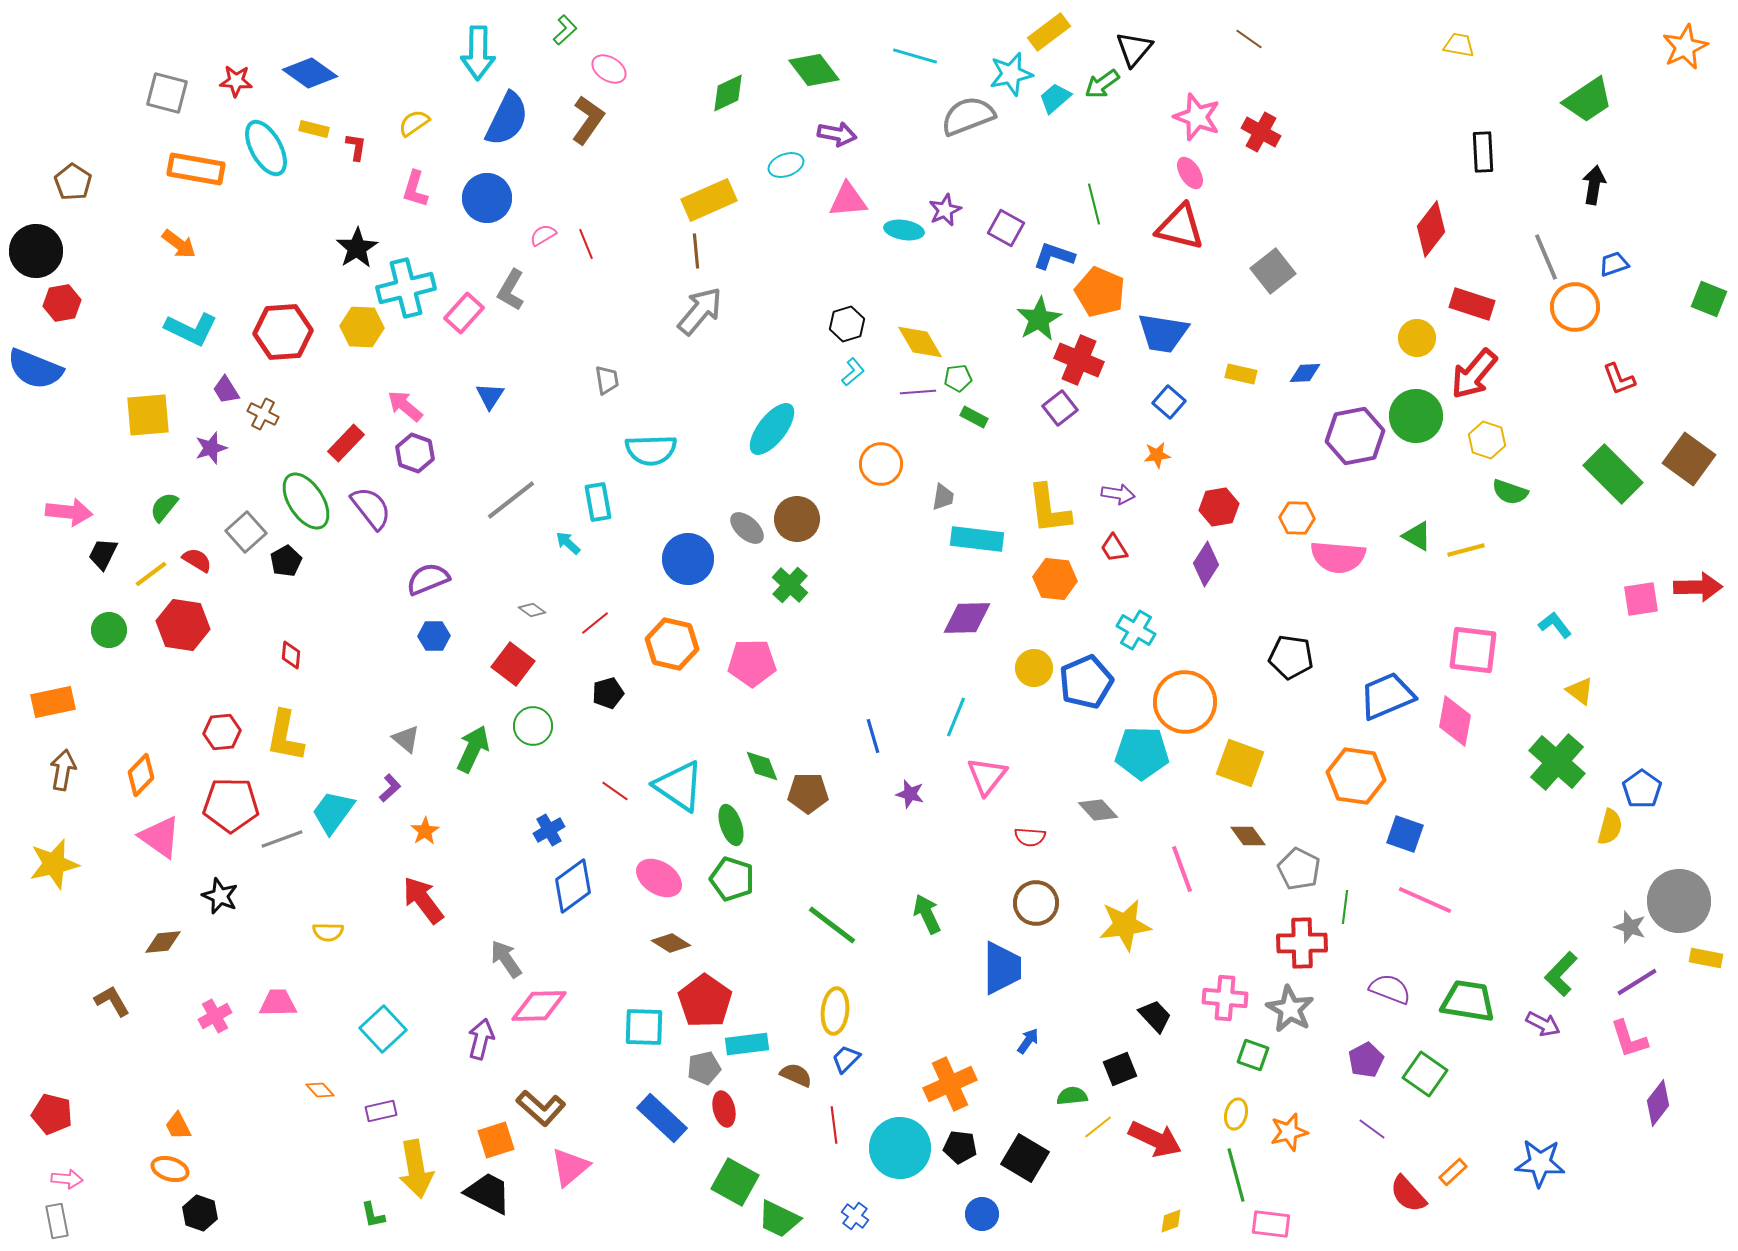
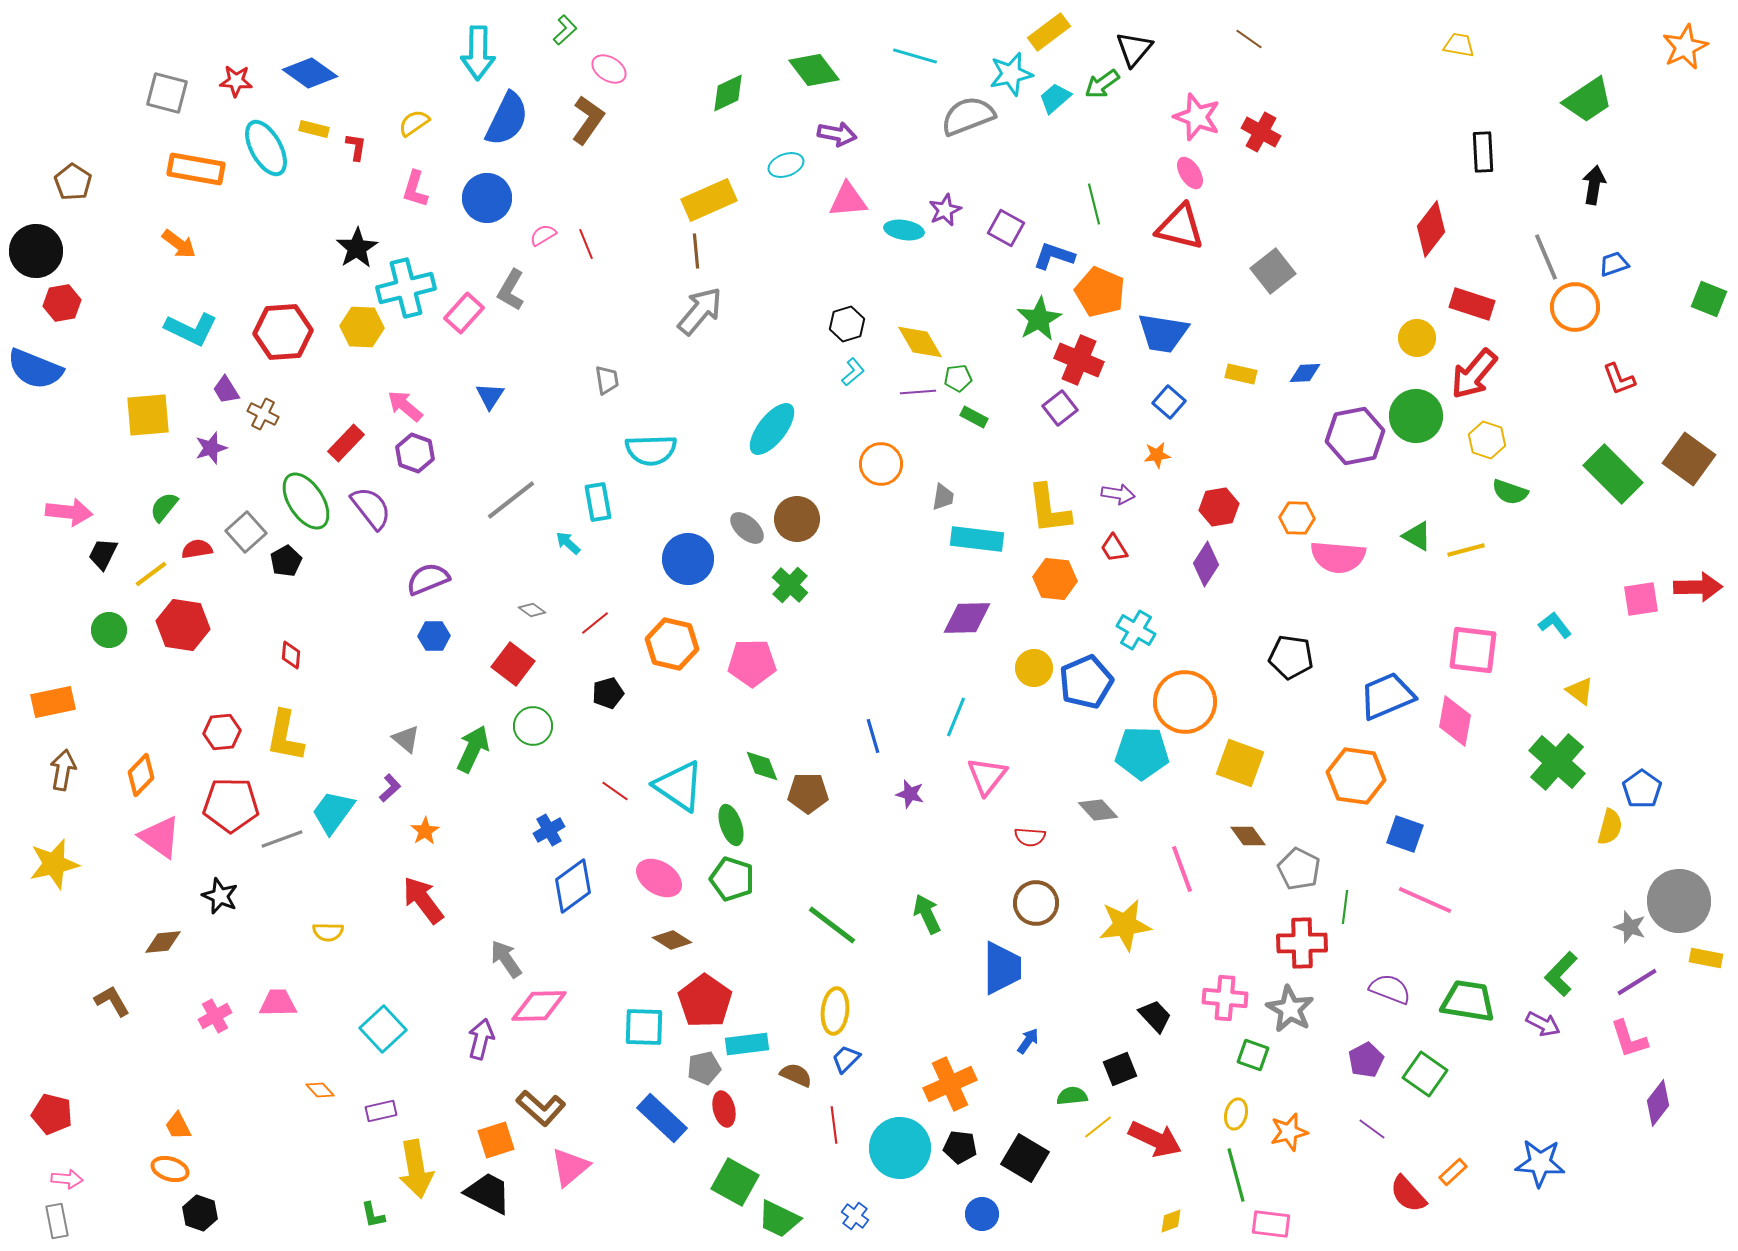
red semicircle at (197, 560): moved 11 px up; rotated 40 degrees counterclockwise
brown diamond at (671, 943): moved 1 px right, 3 px up
